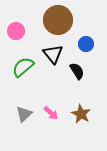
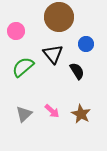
brown circle: moved 1 px right, 3 px up
pink arrow: moved 1 px right, 2 px up
